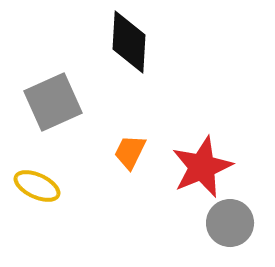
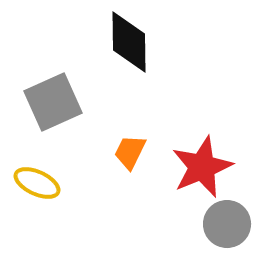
black diamond: rotated 4 degrees counterclockwise
yellow ellipse: moved 3 px up
gray circle: moved 3 px left, 1 px down
